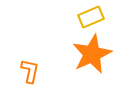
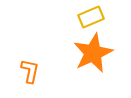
orange star: moved 1 px right, 1 px up
